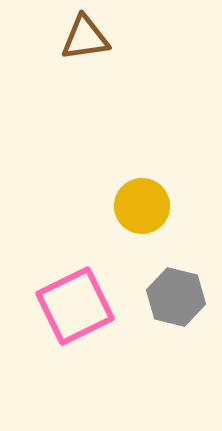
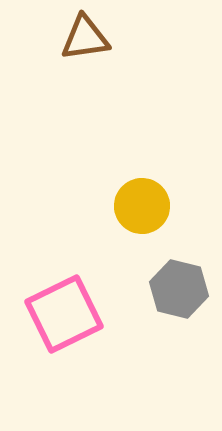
gray hexagon: moved 3 px right, 8 px up
pink square: moved 11 px left, 8 px down
